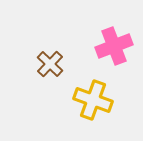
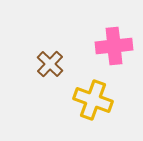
pink cross: rotated 15 degrees clockwise
